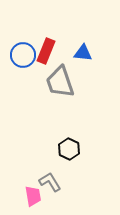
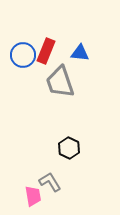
blue triangle: moved 3 px left
black hexagon: moved 1 px up
